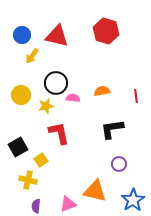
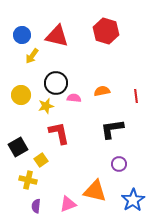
pink semicircle: moved 1 px right
